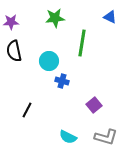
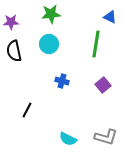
green star: moved 4 px left, 4 px up
green line: moved 14 px right, 1 px down
cyan circle: moved 17 px up
purple square: moved 9 px right, 20 px up
cyan semicircle: moved 2 px down
